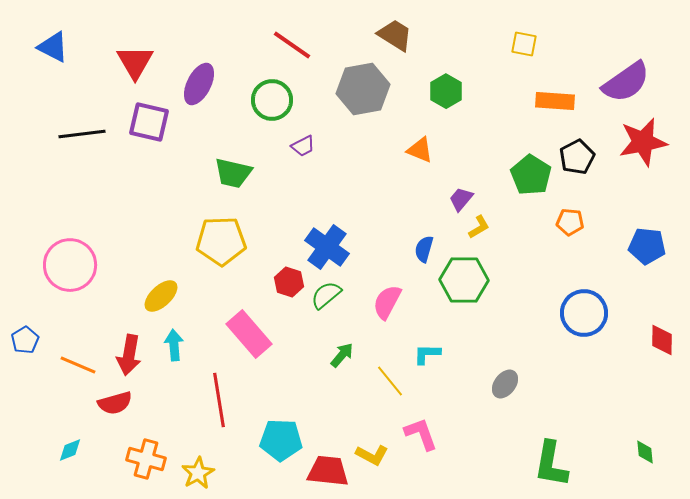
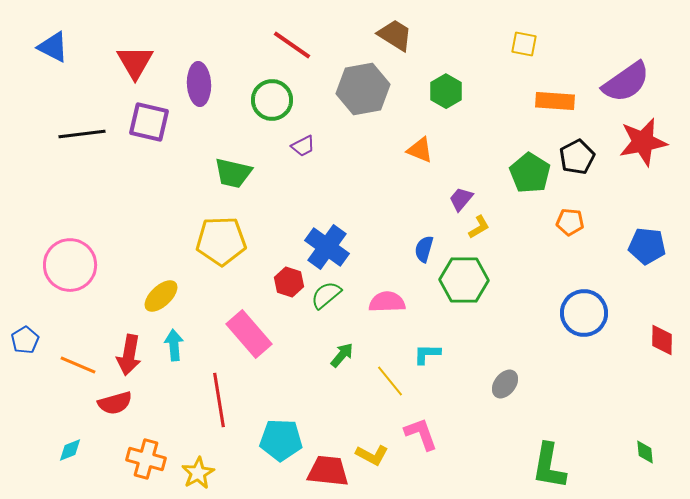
purple ellipse at (199, 84): rotated 30 degrees counterclockwise
green pentagon at (531, 175): moved 1 px left, 2 px up
pink semicircle at (387, 302): rotated 60 degrees clockwise
green L-shape at (551, 464): moved 2 px left, 2 px down
